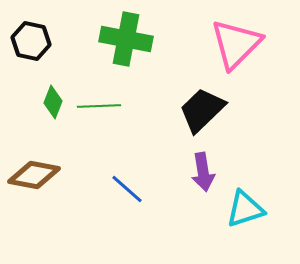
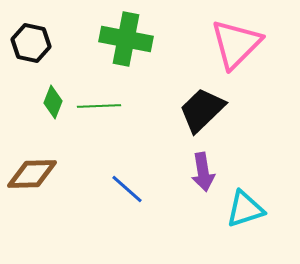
black hexagon: moved 2 px down
brown diamond: moved 2 px left, 1 px up; rotated 12 degrees counterclockwise
